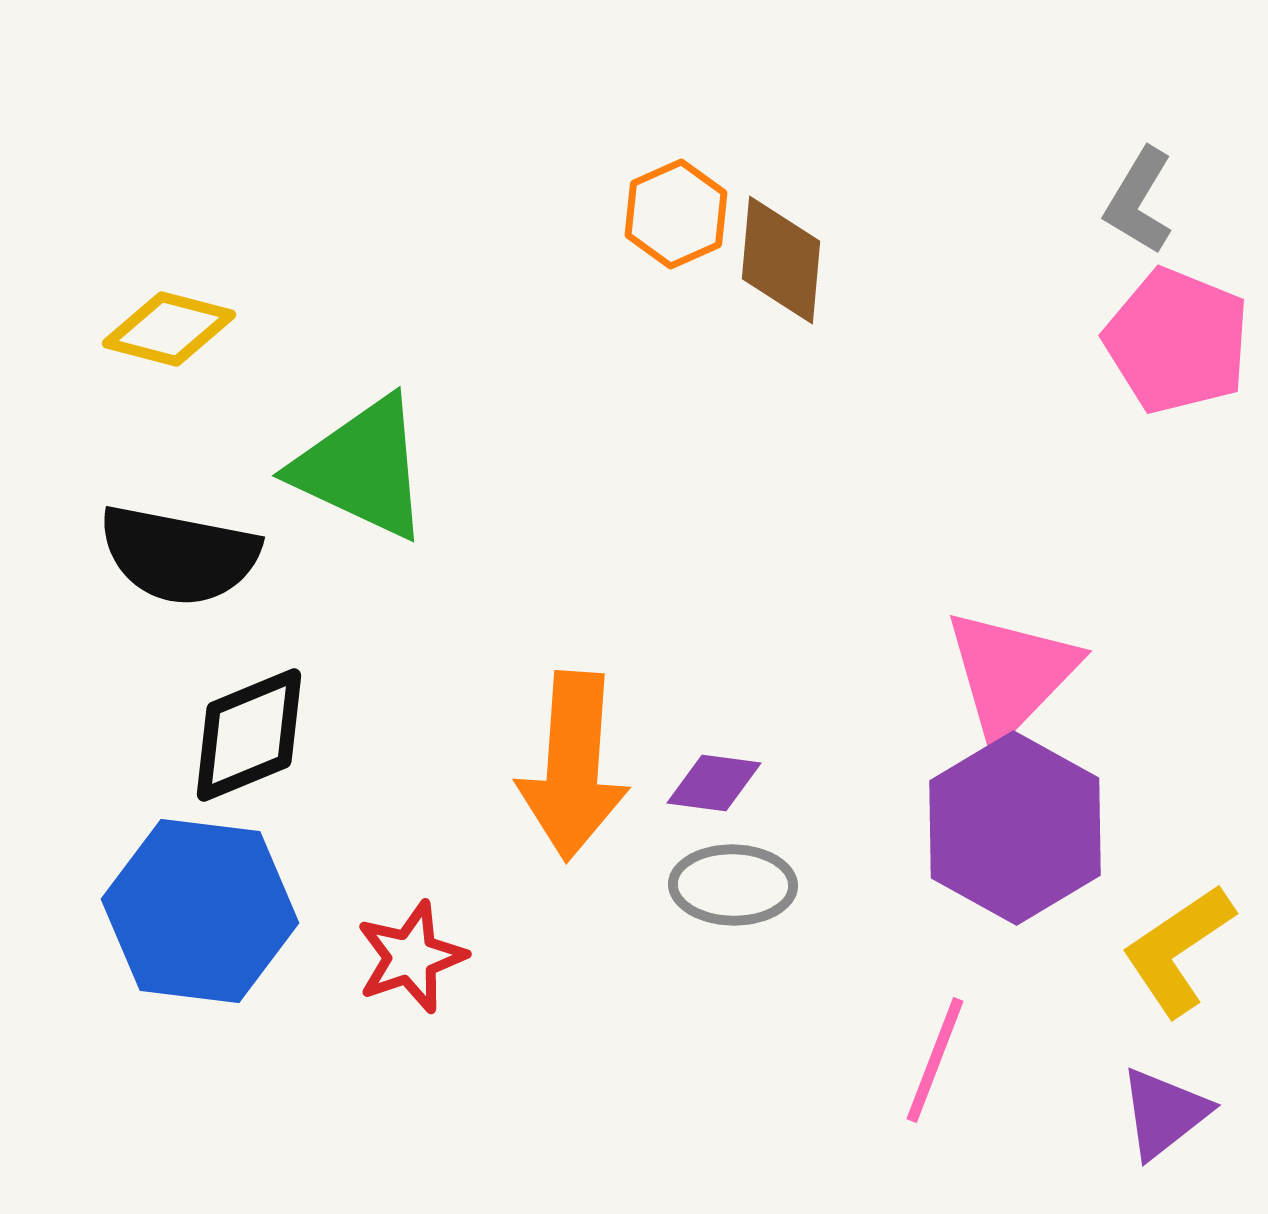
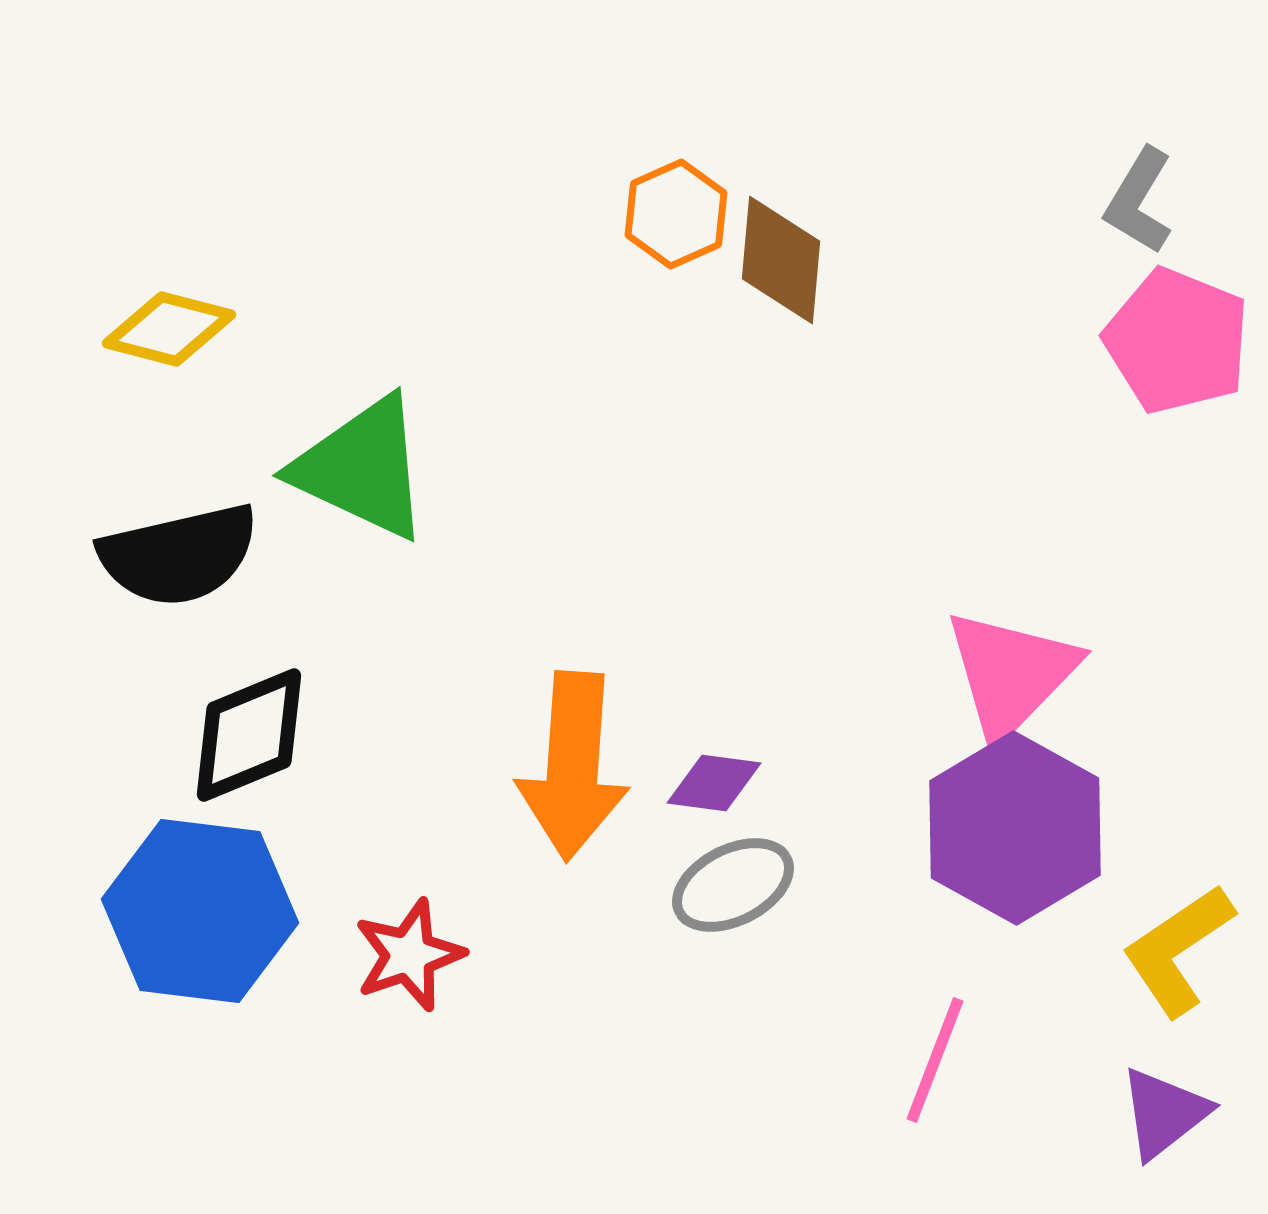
black semicircle: rotated 24 degrees counterclockwise
gray ellipse: rotated 28 degrees counterclockwise
red star: moved 2 px left, 2 px up
